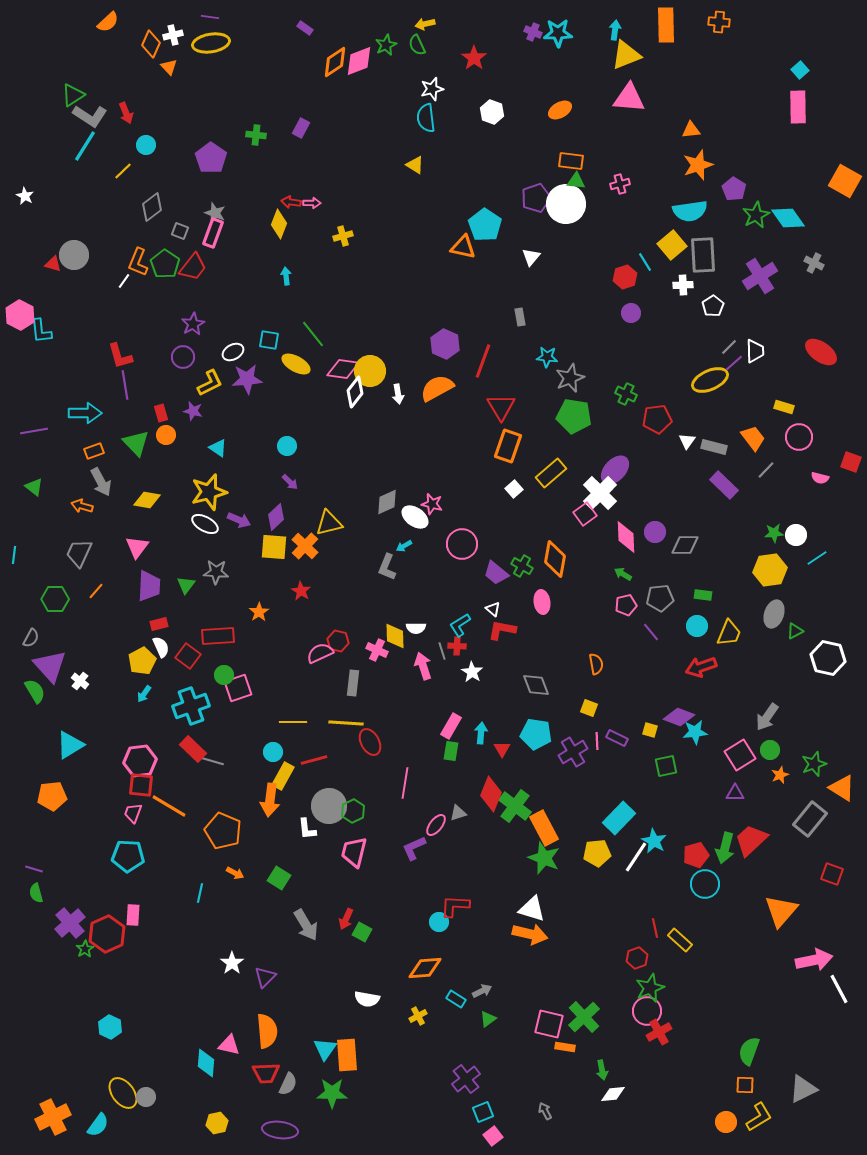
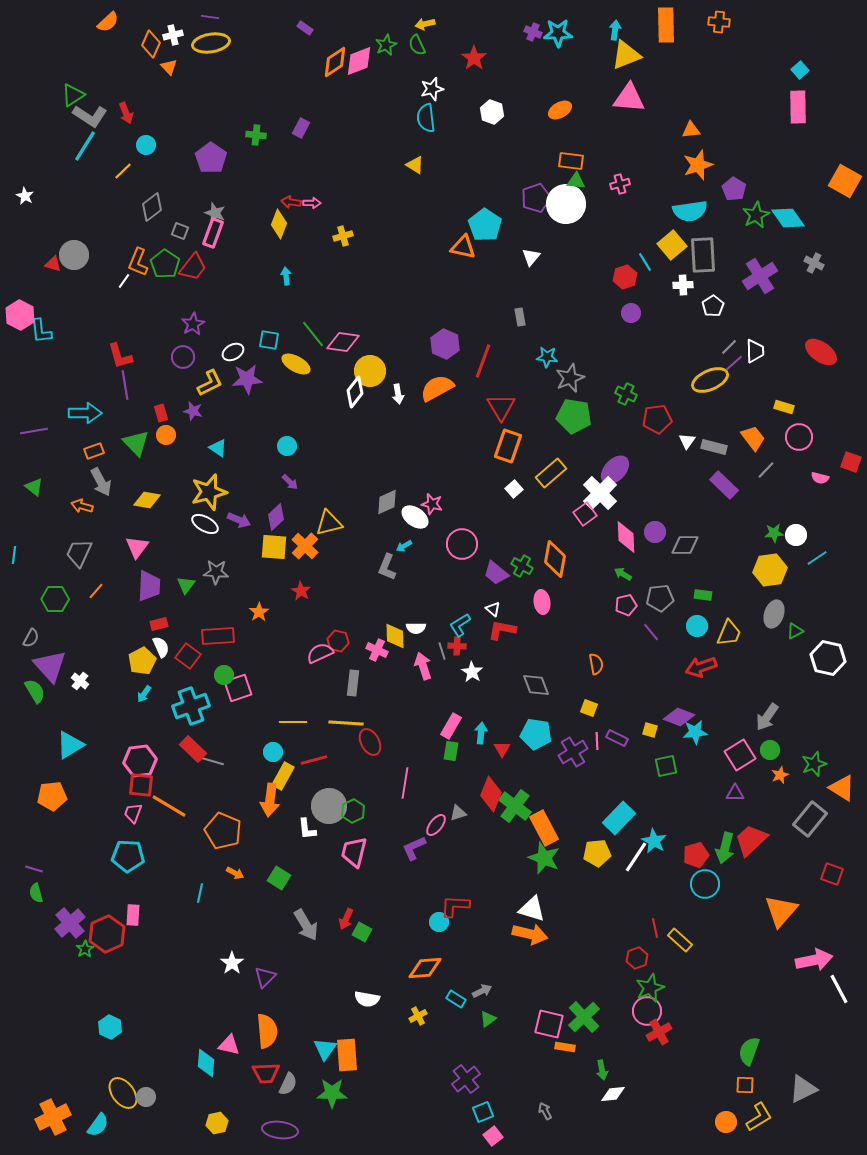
pink diamond at (343, 369): moved 27 px up
